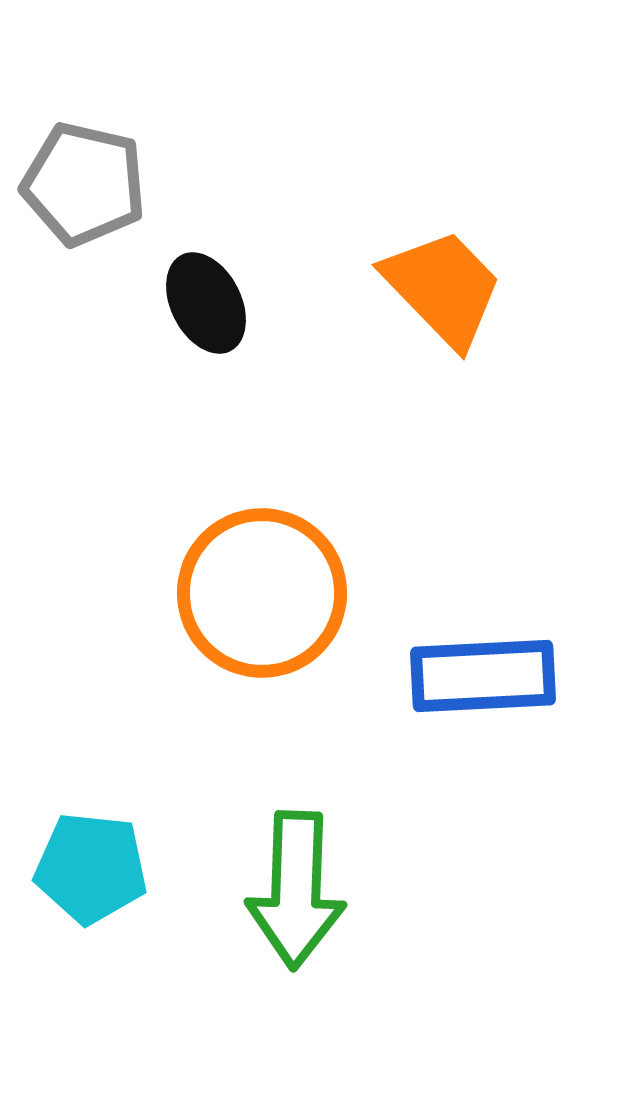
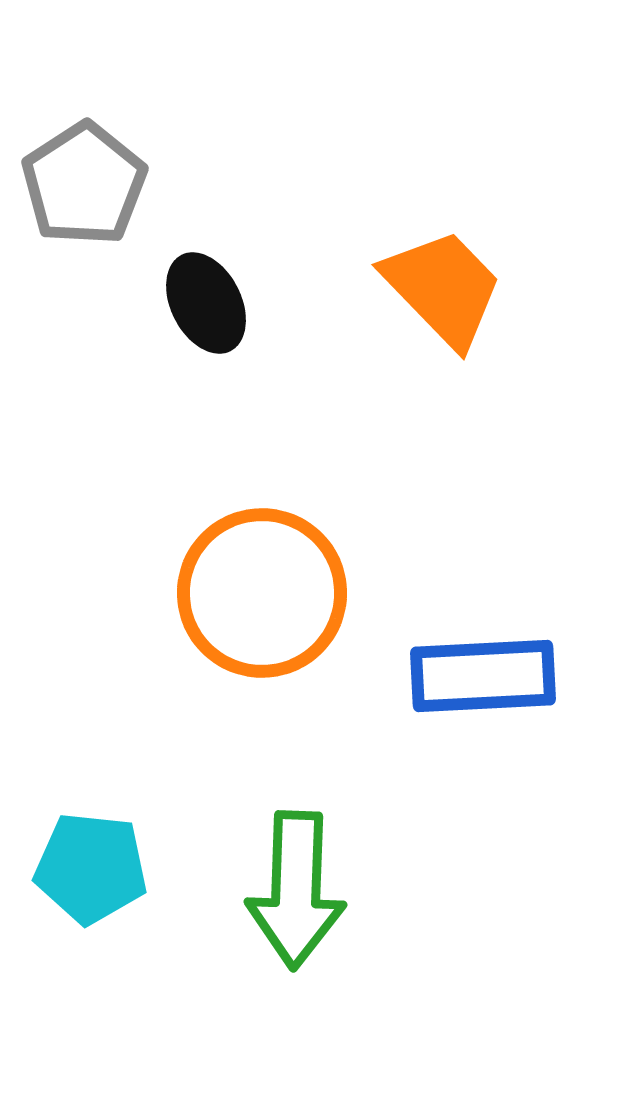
gray pentagon: rotated 26 degrees clockwise
